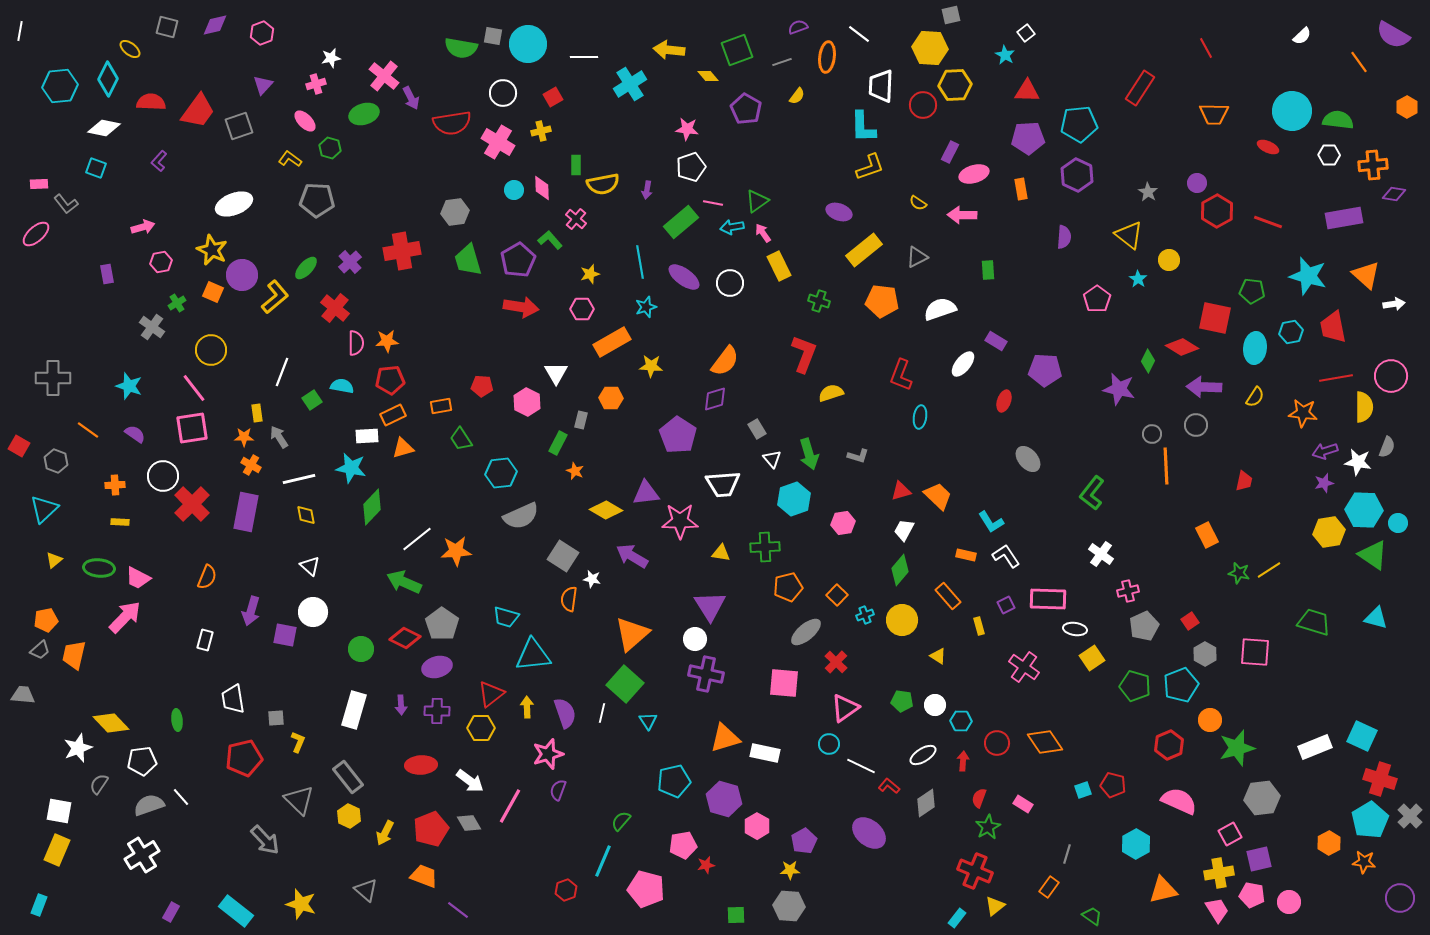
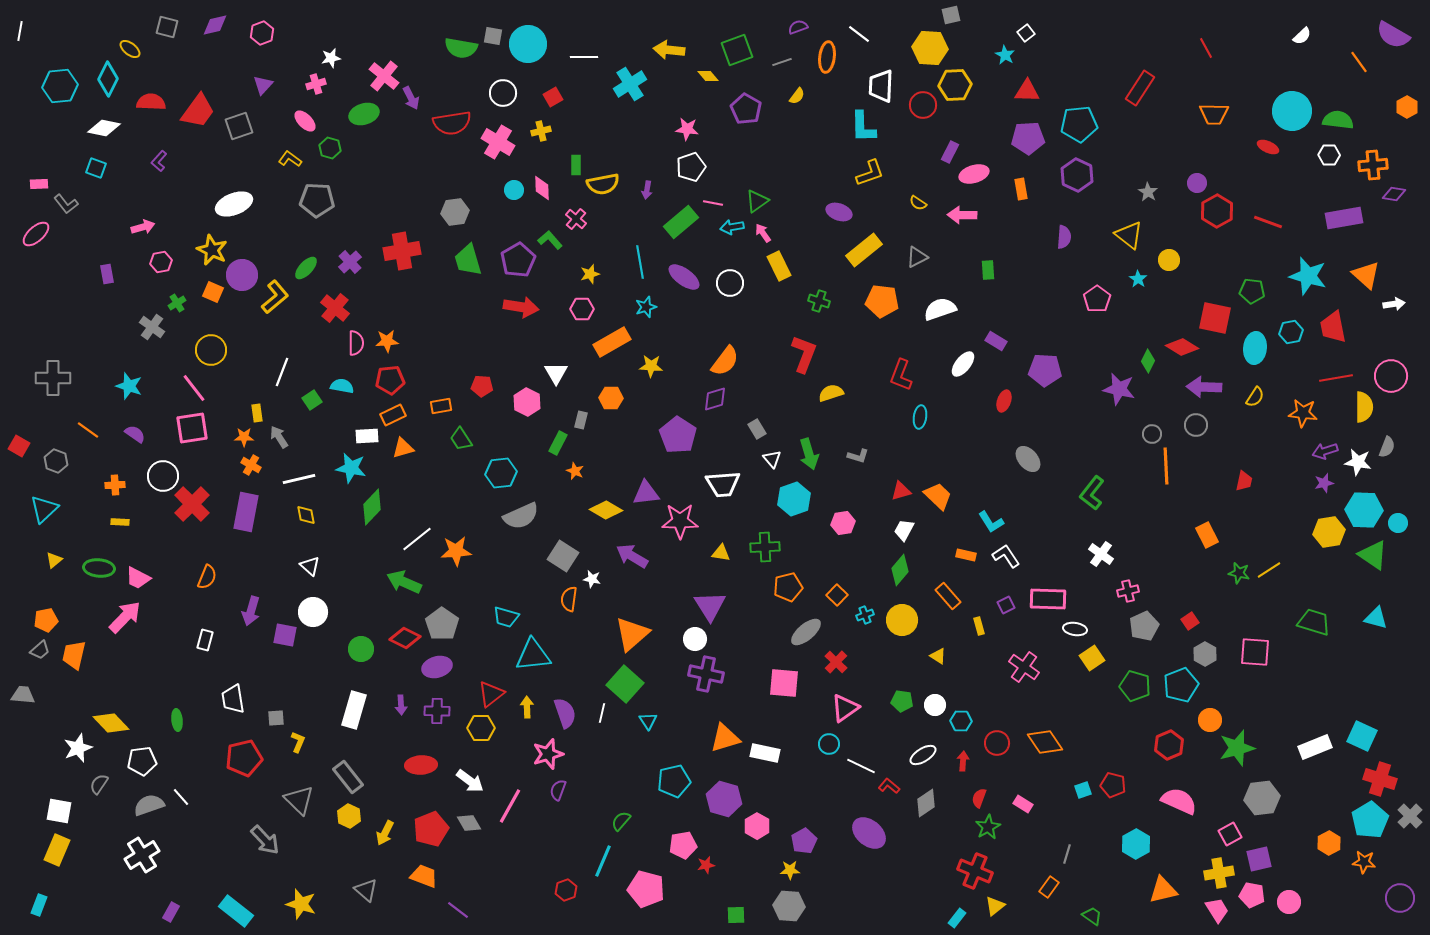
yellow L-shape at (870, 167): moved 6 px down
